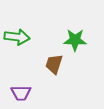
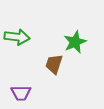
green star: moved 2 px down; rotated 25 degrees counterclockwise
